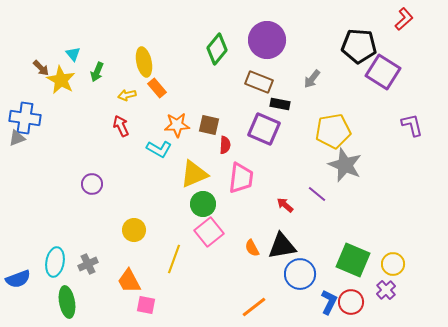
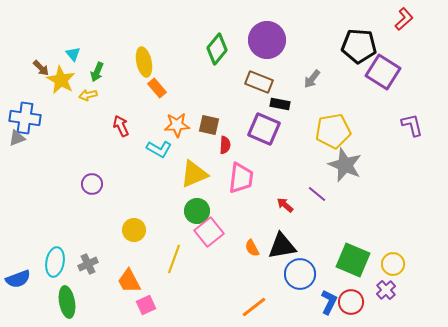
yellow arrow at (127, 95): moved 39 px left
green circle at (203, 204): moved 6 px left, 7 px down
pink square at (146, 305): rotated 36 degrees counterclockwise
